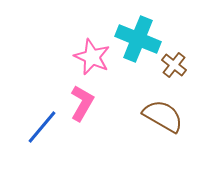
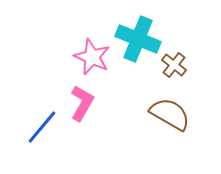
brown semicircle: moved 7 px right, 2 px up
